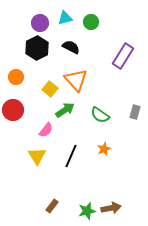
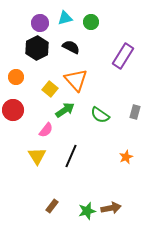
orange star: moved 22 px right, 8 px down
